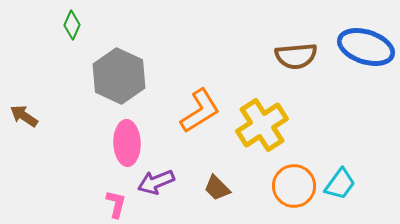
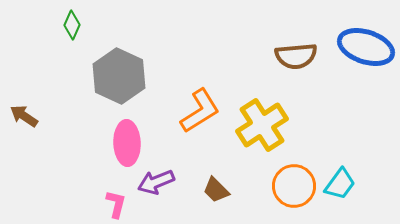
brown trapezoid: moved 1 px left, 2 px down
